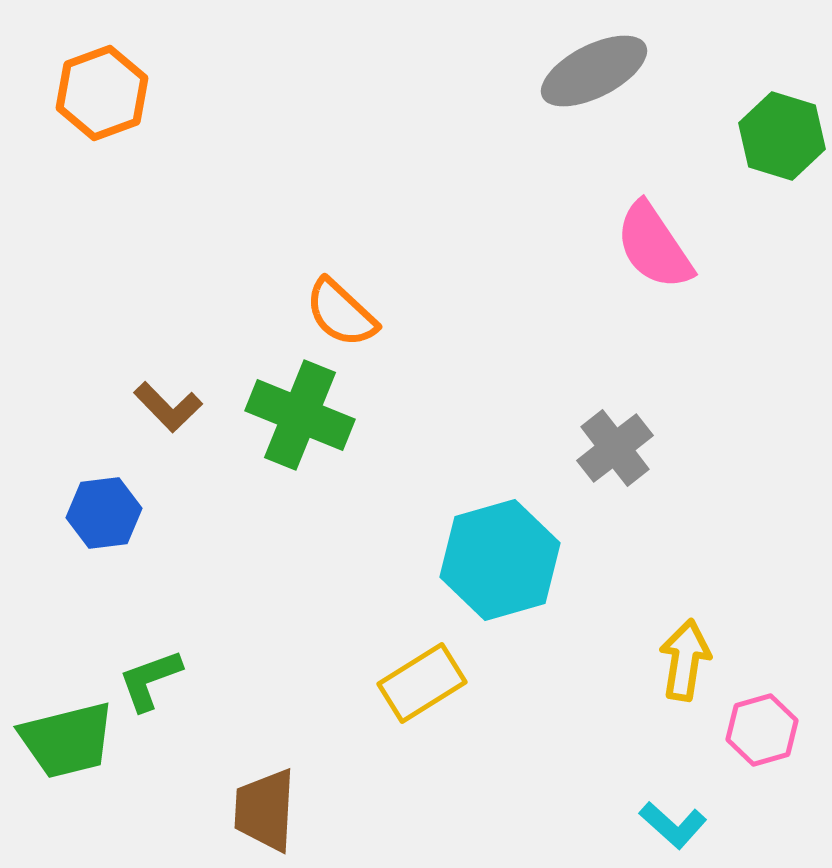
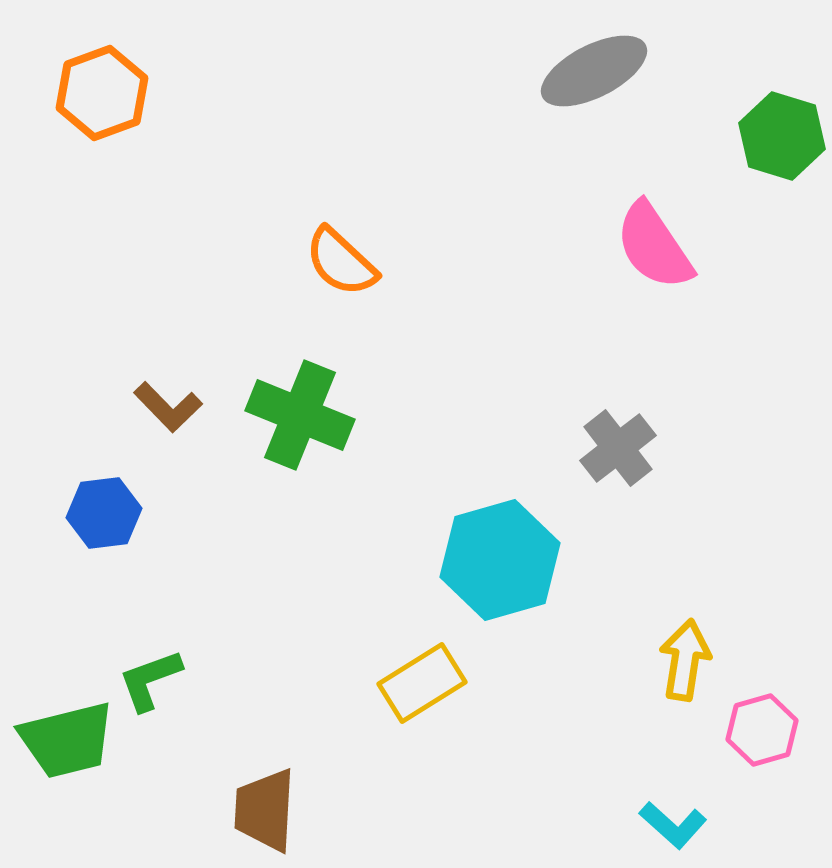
orange semicircle: moved 51 px up
gray cross: moved 3 px right
